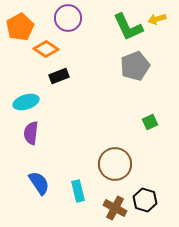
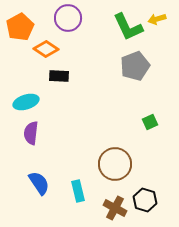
black rectangle: rotated 24 degrees clockwise
